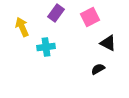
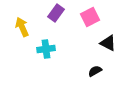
cyan cross: moved 2 px down
black semicircle: moved 3 px left, 2 px down
